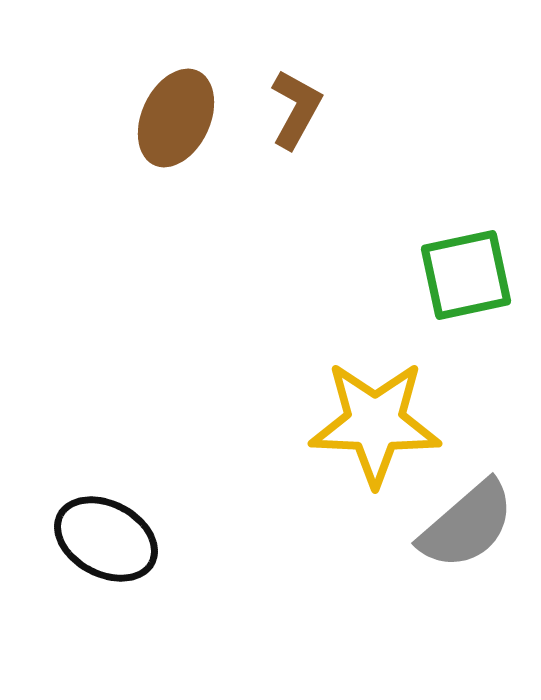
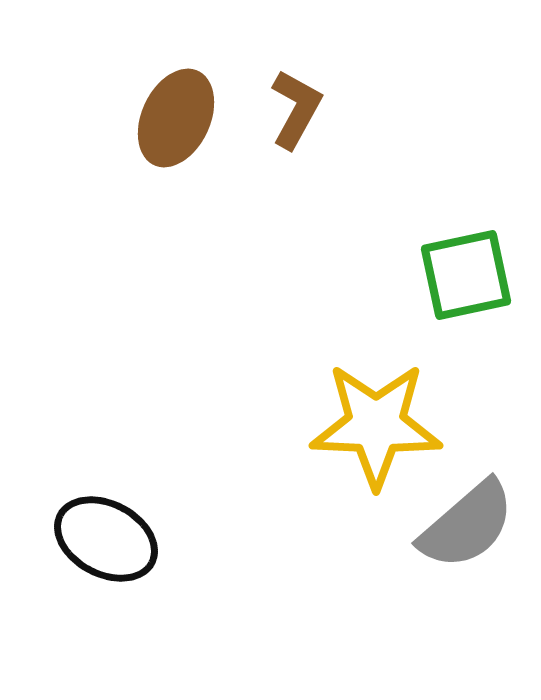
yellow star: moved 1 px right, 2 px down
